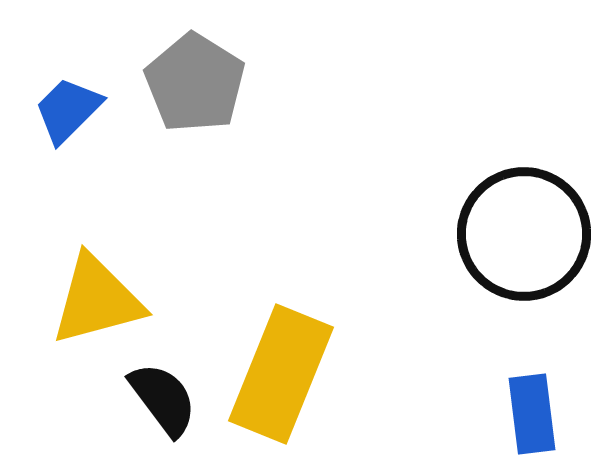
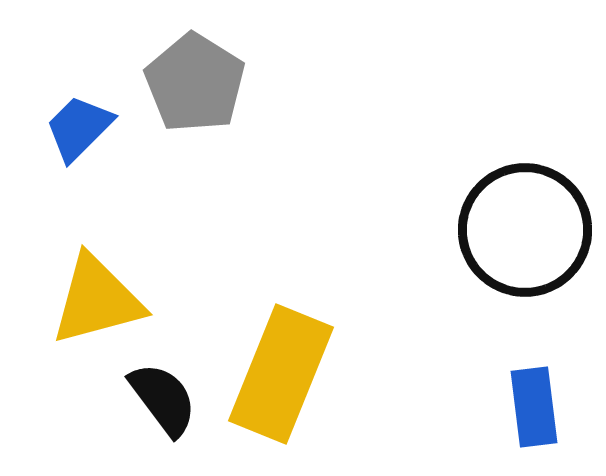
blue trapezoid: moved 11 px right, 18 px down
black circle: moved 1 px right, 4 px up
blue rectangle: moved 2 px right, 7 px up
